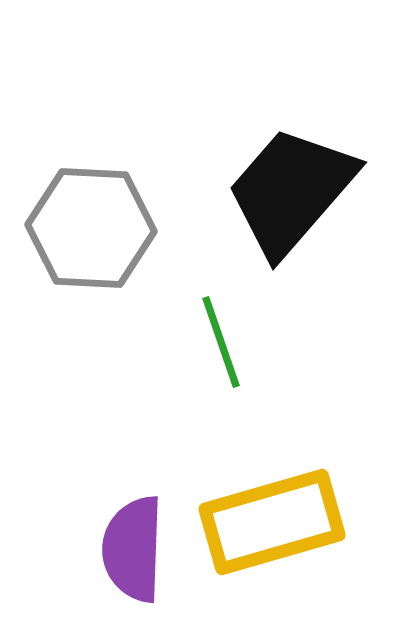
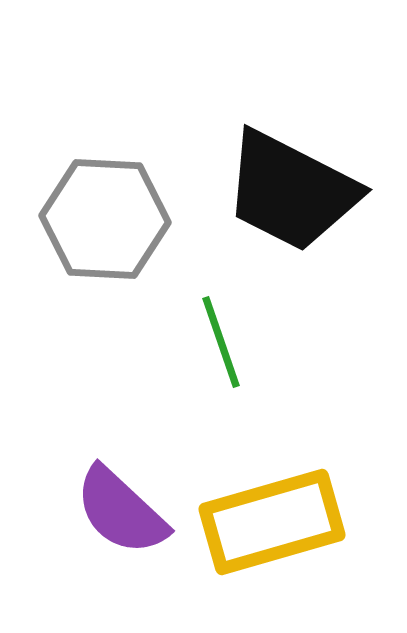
black trapezoid: rotated 104 degrees counterclockwise
gray hexagon: moved 14 px right, 9 px up
purple semicircle: moved 12 px left, 38 px up; rotated 49 degrees counterclockwise
